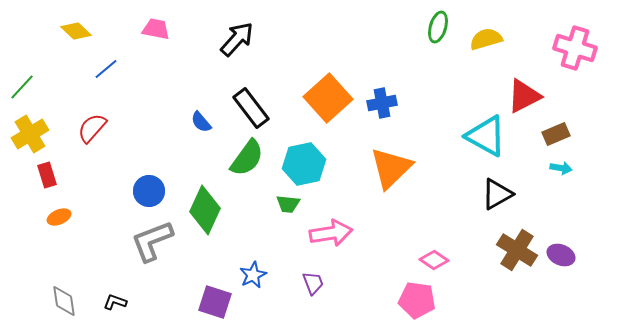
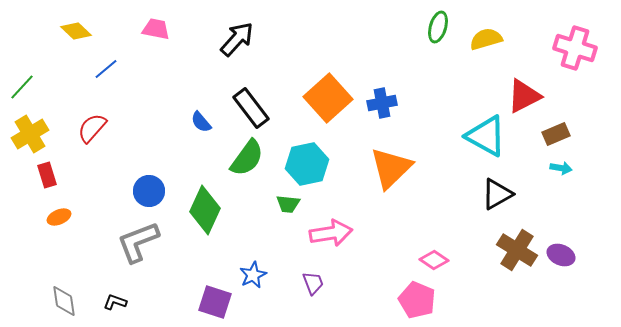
cyan hexagon: moved 3 px right
gray L-shape: moved 14 px left, 1 px down
pink pentagon: rotated 15 degrees clockwise
